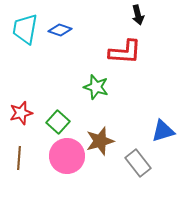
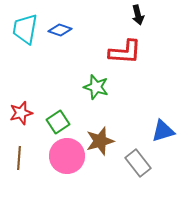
green square: rotated 15 degrees clockwise
